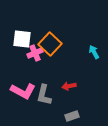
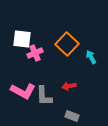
orange square: moved 17 px right
cyan arrow: moved 3 px left, 5 px down
gray L-shape: moved 1 px down; rotated 15 degrees counterclockwise
gray rectangle: rotated 40 degrees clockwise
